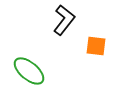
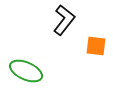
green ellipse: moved 3 px left; rotated 16 degrees counterclockwise
